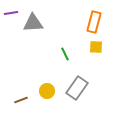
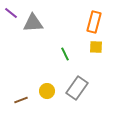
purple line: rotated 48 degrees clockwise
